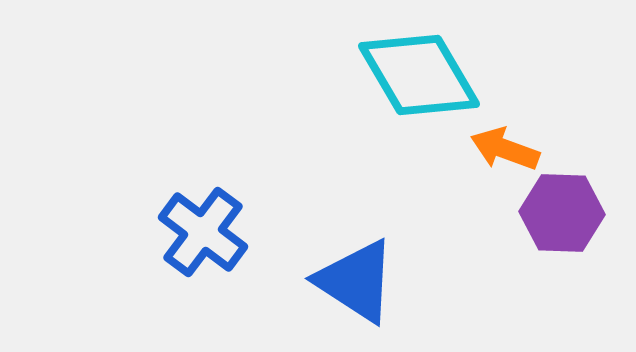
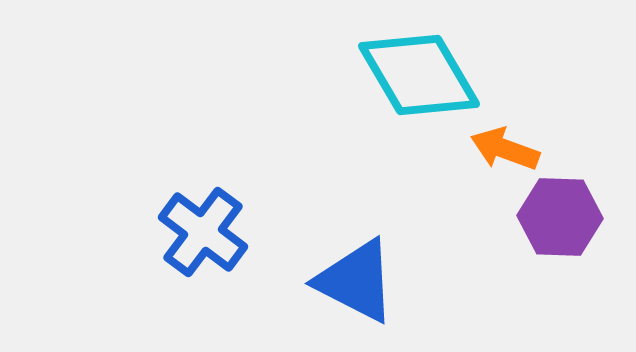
purple hexagon: moved 2 px left, 4 px down
blue triangle: rotated 6 degrees counterclockwise
